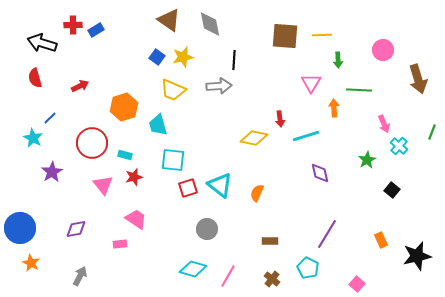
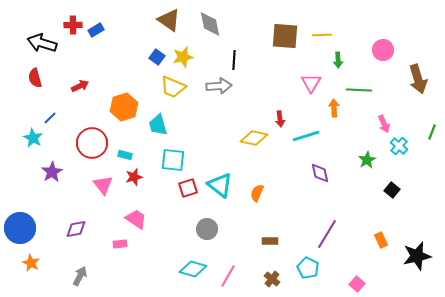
yellow trapezoid at (173, 90): moved 3 px up
